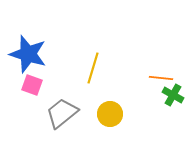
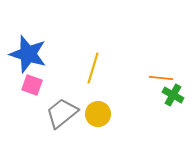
yellow circle: moved 12 px left
